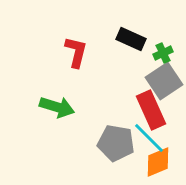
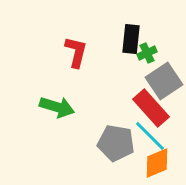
black rectangle: rotated 72 degrees clockwise
green cross: moved 16 px left
red rectangle: moved 2 px up; rotated 18 degrees counterclockwise
cyan line: moved 1 px right, 2 px up
orange diamond: moved 1 px left, 1 px down
